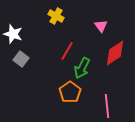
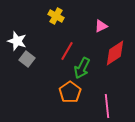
pink triangle: rotated 40 degrees clockwise
white star: moved 4 px right, 7 px down
gray square: moved 6 px right
